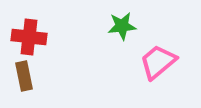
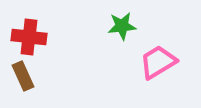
pink trapezoid: rotated 9 degrees clockwise
brown rectangle: moved 1 px left; rotated 12 degrees counterclockwise
